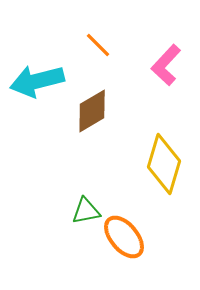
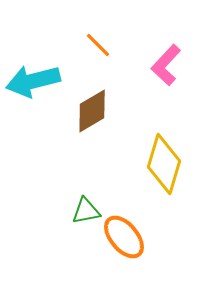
cyan arrow: moved 4 px left
